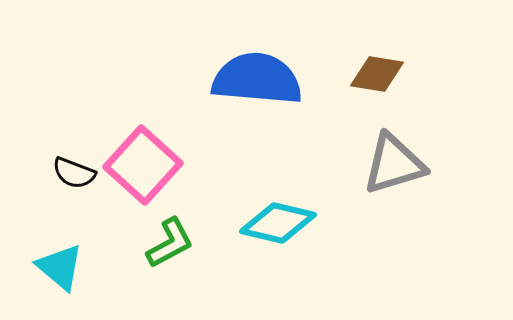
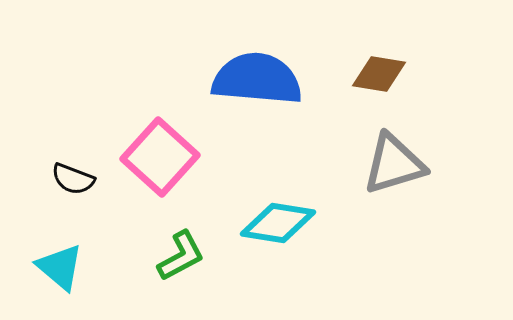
brown diamond: moved 2 px right
pink square: moved 17 px right, 8 px up
black semicircle: moved 1 px left, 6 px down
cyan diamond: rotated 4 degrees counterclockwise
green L-shape: moved 11 px right, 13 px down
